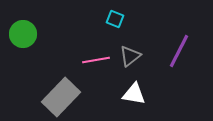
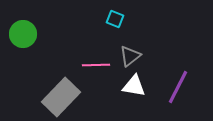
purple line: moved 1 px left, 36 px down
pink line: moved 5 px down; rotated 8 degrees clockwise
white triangle: moved 8 px up
